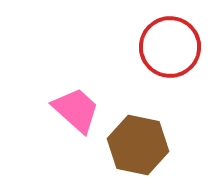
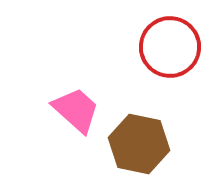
brown hexagon: moved 1 px right, 1 px up
